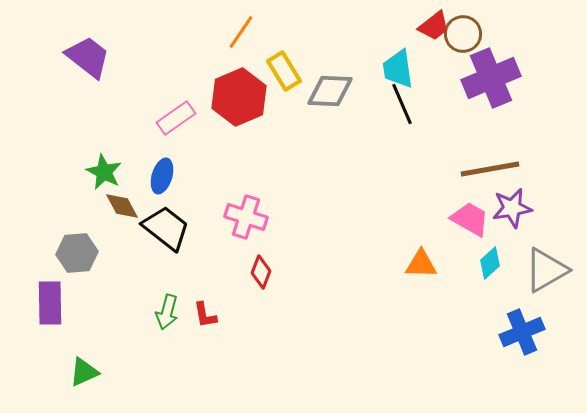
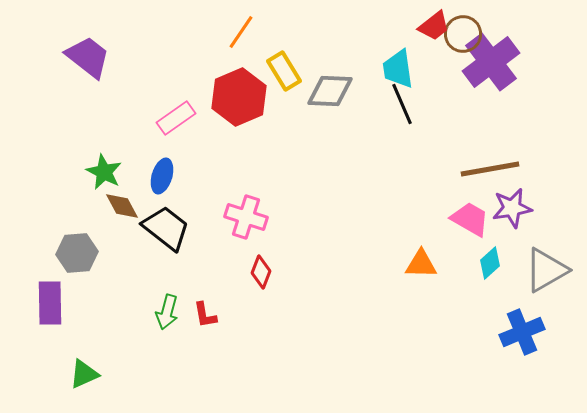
purple cross: moved 16 px up; rotated 14 degrees counterclockwise
green triangle: moved 2 px down
